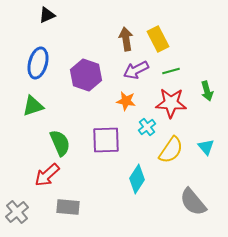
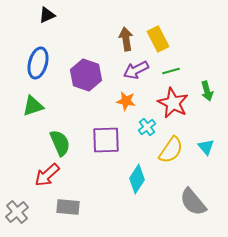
red star: moved 2 px right; rotated 24 degrees clockwise
